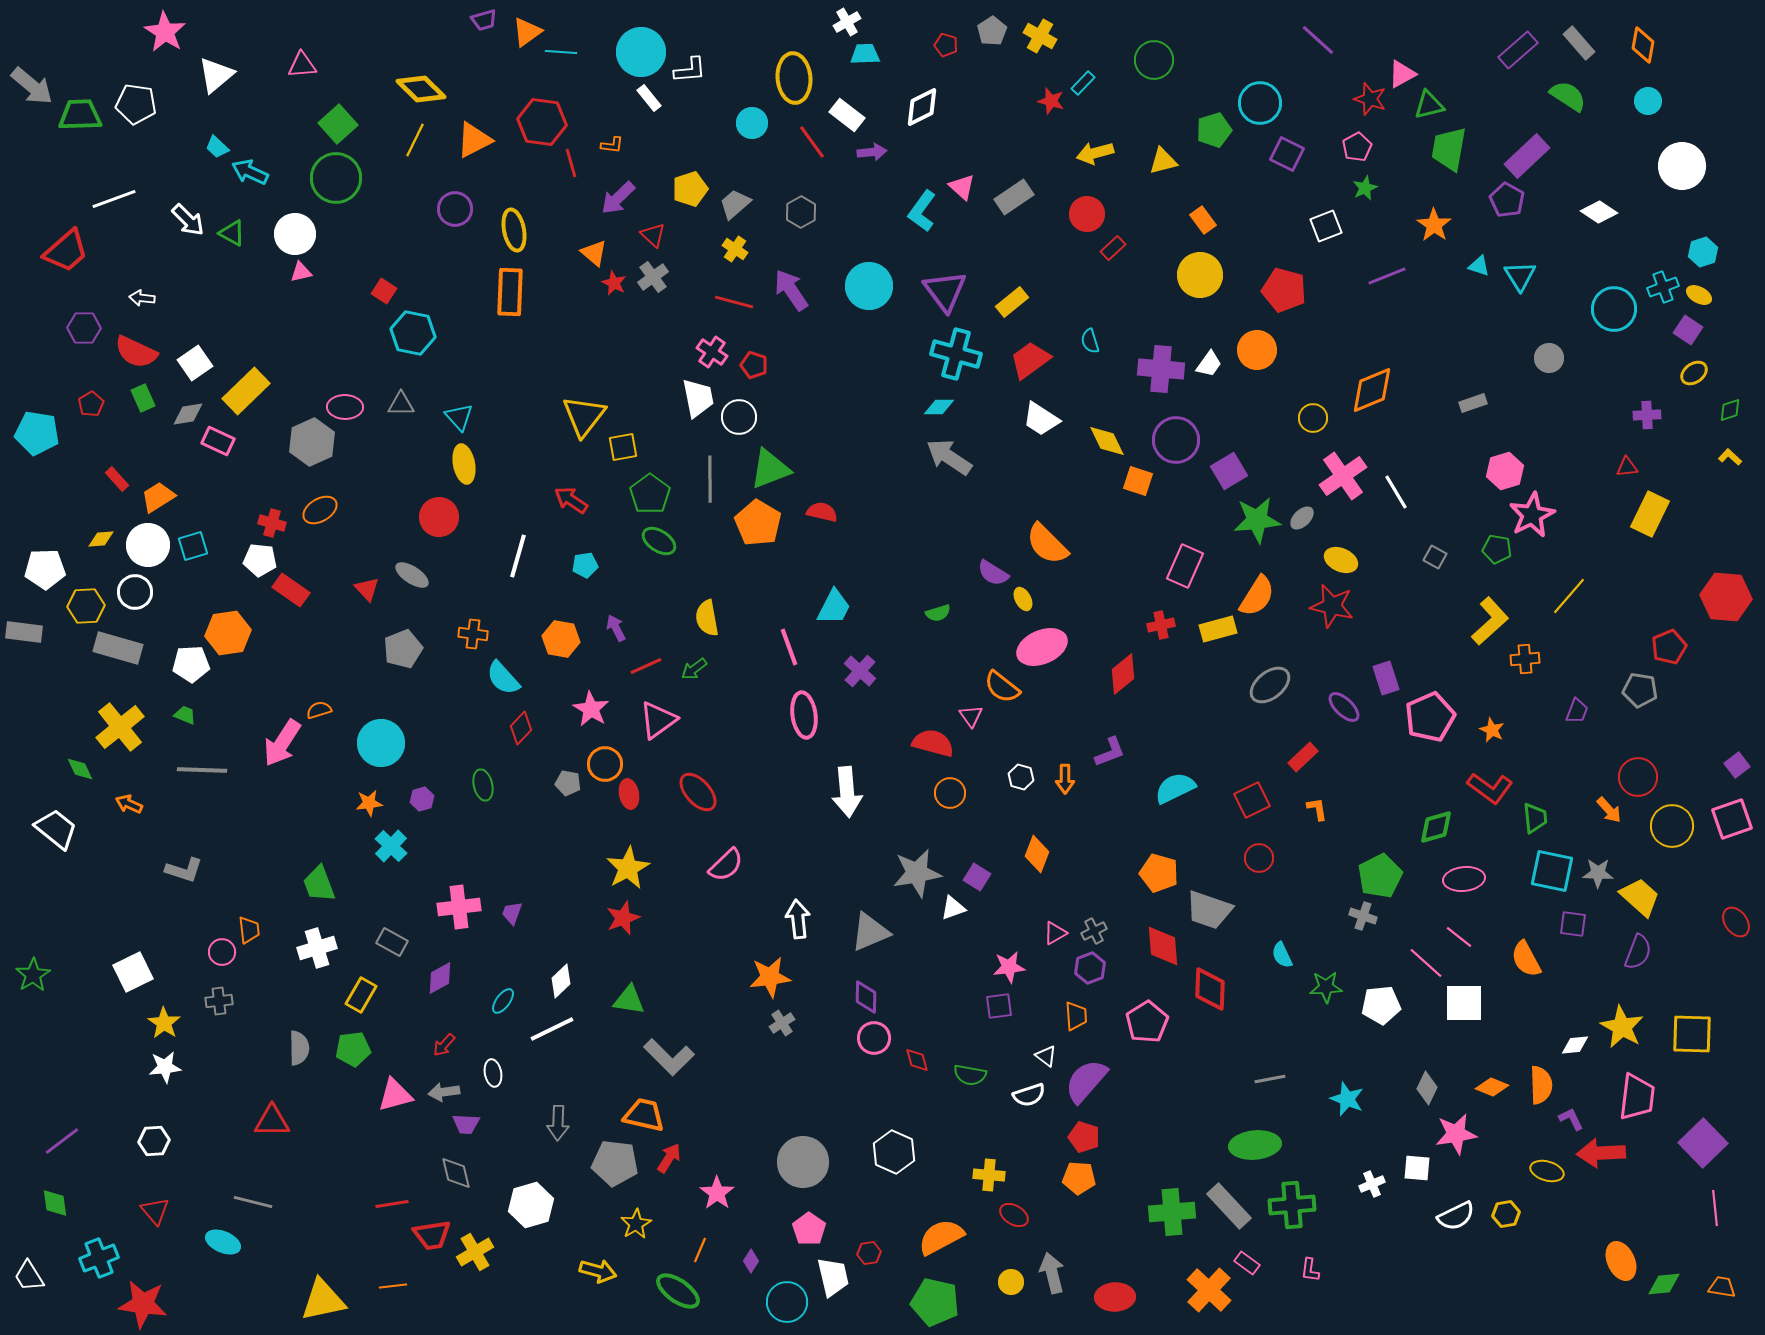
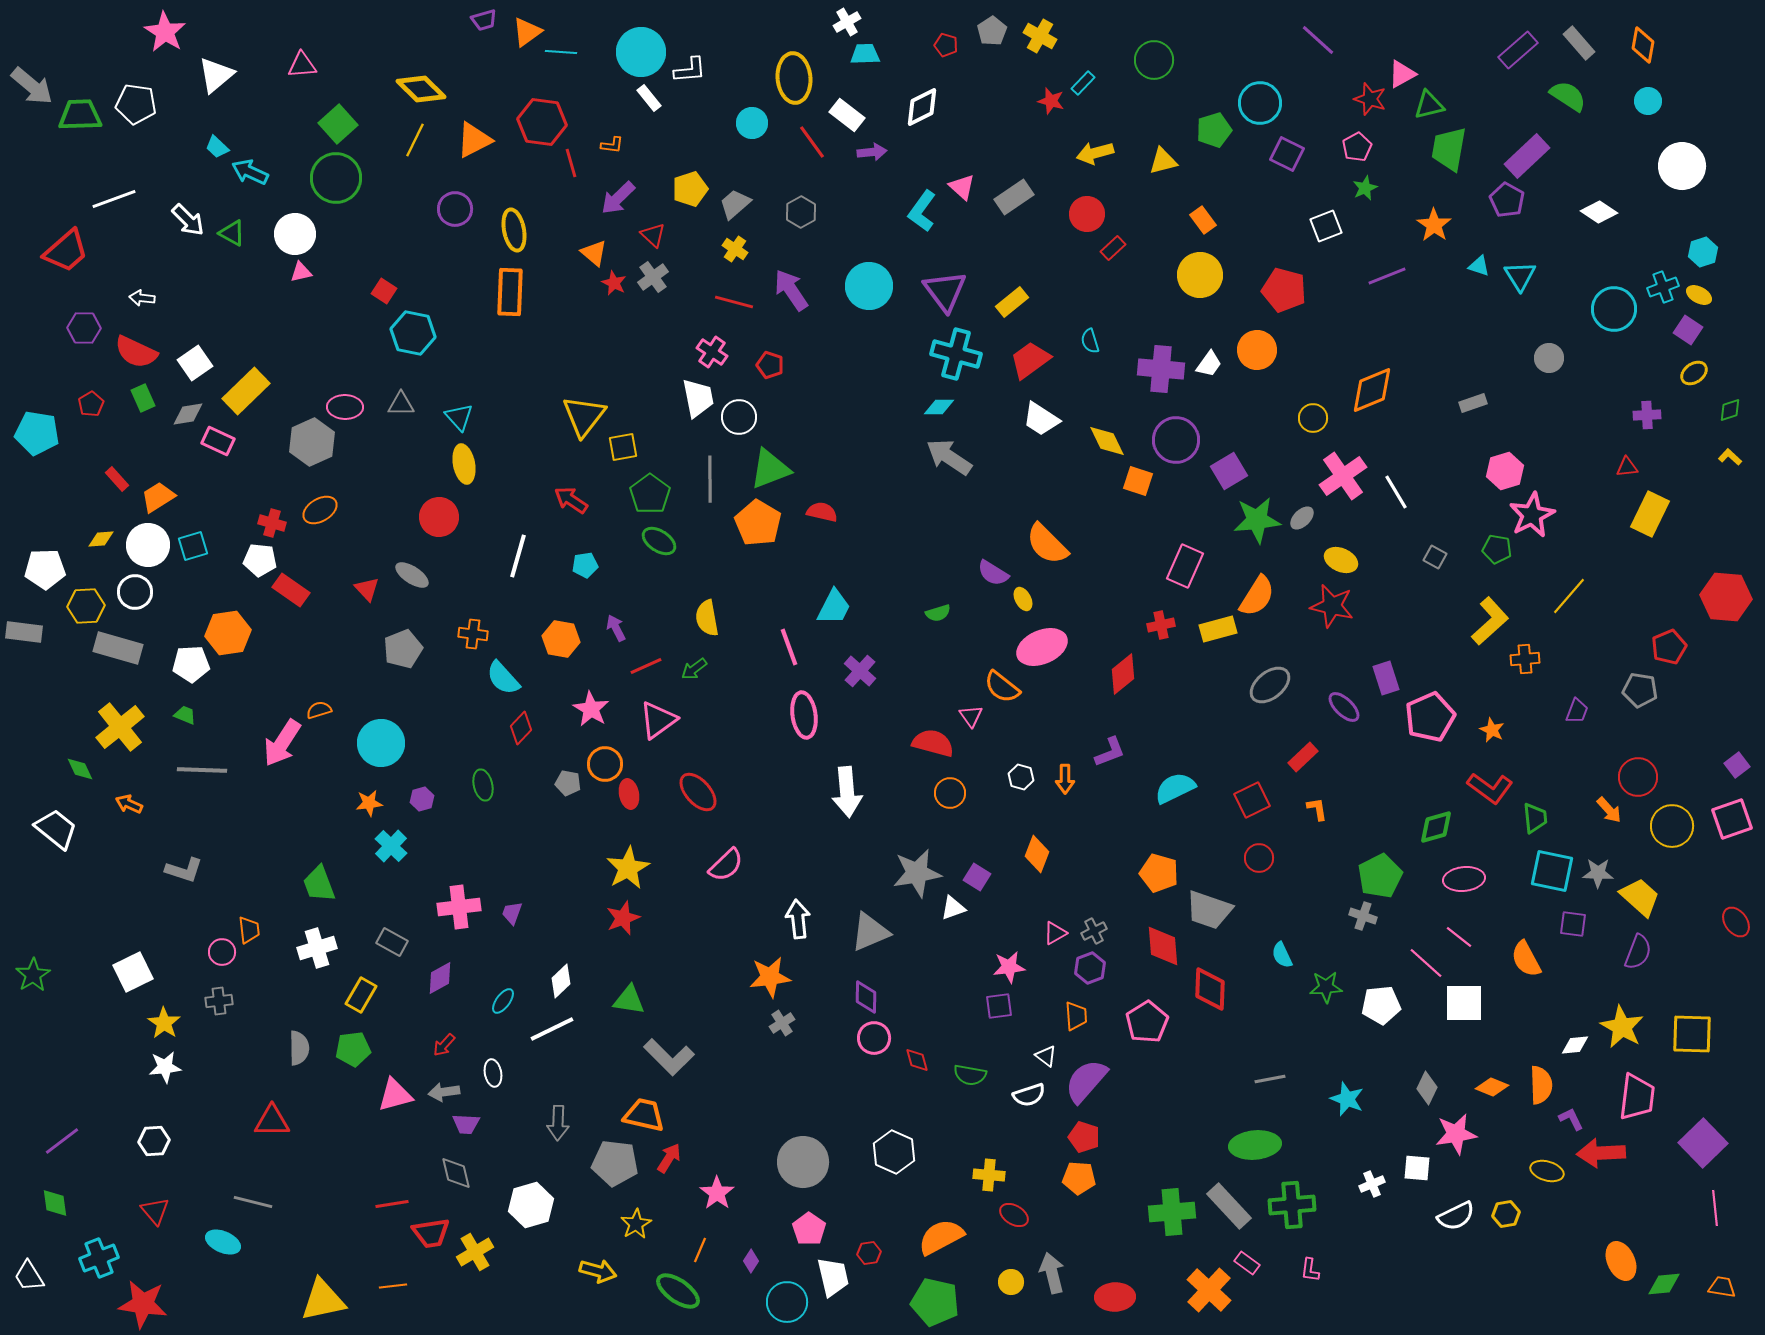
red pentagon at (754, 365): moved 16 px right
red trapezoid at (432, 1235): moved 1 px left, 2 px up
